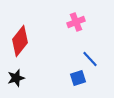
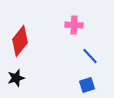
pink cross: moved 2 px left, 3 px down; rotated 24 degrees clockwise
blue line: moved 3 px up
blue square: moved 9 px right, 7 px down
